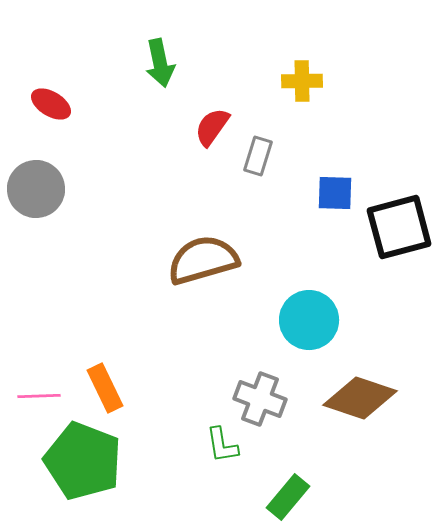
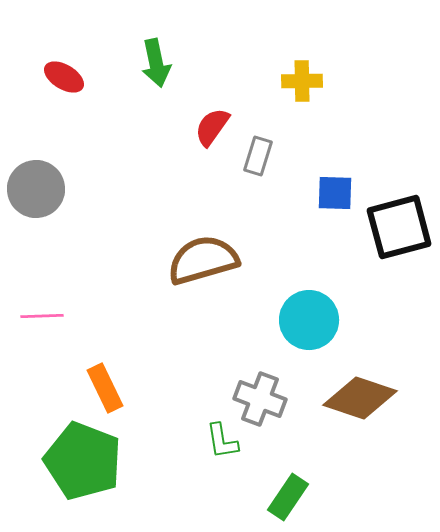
green arrow: moved 4 px left
red ellipse: moved 13 px right, 27 px up
pink line: moved 3 px right, 80 px up
green L-shape: moved 4 px up
green rectangle: rotated 6 degrees counterclockwise
